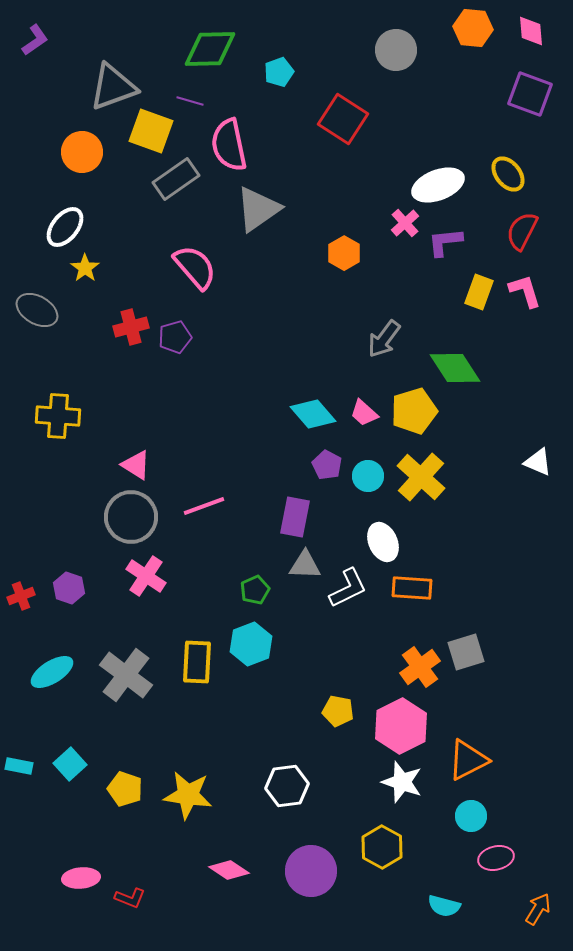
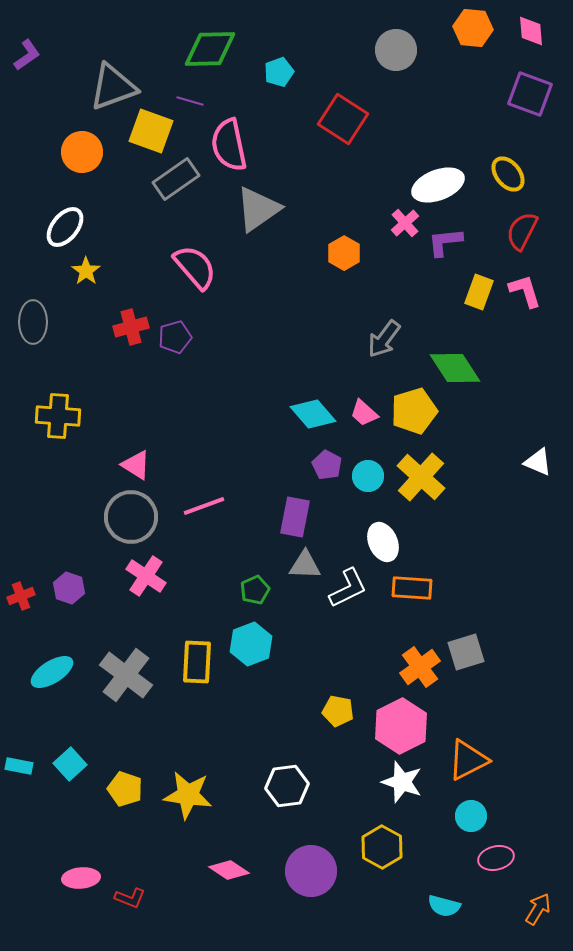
purple L-shape at (35, 40): moved 8 px left, 15 px down
yellow star at (85, 268): moved 1 px right, 3 px down
gray ellipse at (37, 310): moved 4 px left, 12 px down; rotated 60 degrees clockwise
